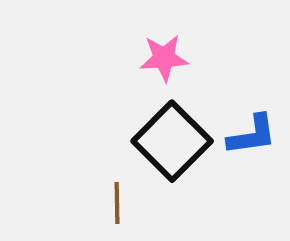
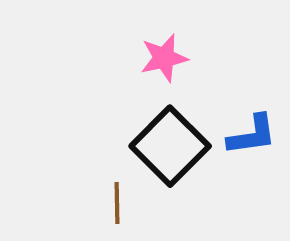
pink star: rotated 9 degrees counterclockwise
black square: moved 2 px left, 5 px down
